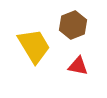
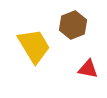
red triangle: moved 10 px right, 3 px down
